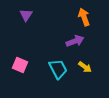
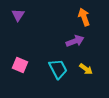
purple triangle: moved 8 px left
yellow arrow: moved 1 px right, 2 px down
